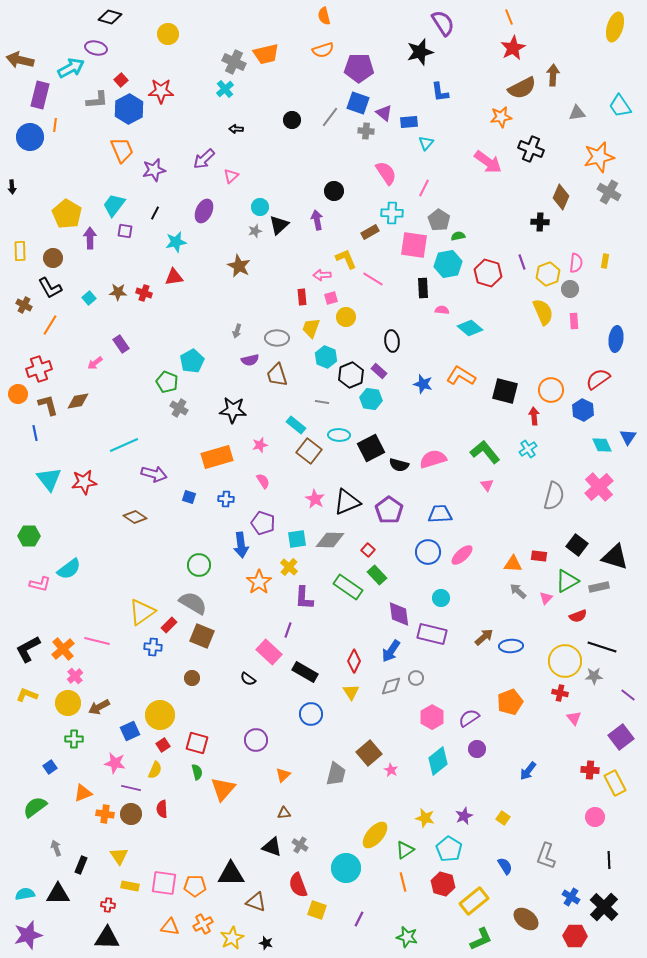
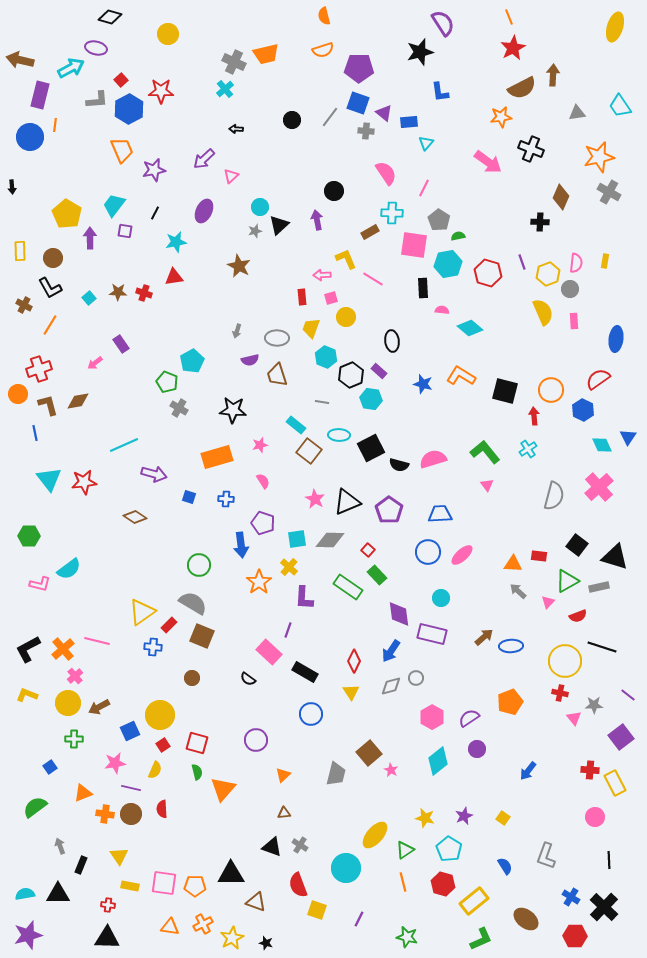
pink triangle at (546, 598): moved 2 px right, 4 px down
gray star at (594, 676): moved 29 px down
pink star at (115, 763): rotated 20 degrees counterclockwise
gray arrow at (56, 848): moved 4 px right, 2 px up
